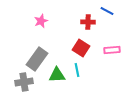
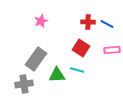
blue line: moved 13 px down
gray rectangle: moved 1 px left
cyan line: rotated 64 degrees counterclockwise
gray cross: moved 2 px down
